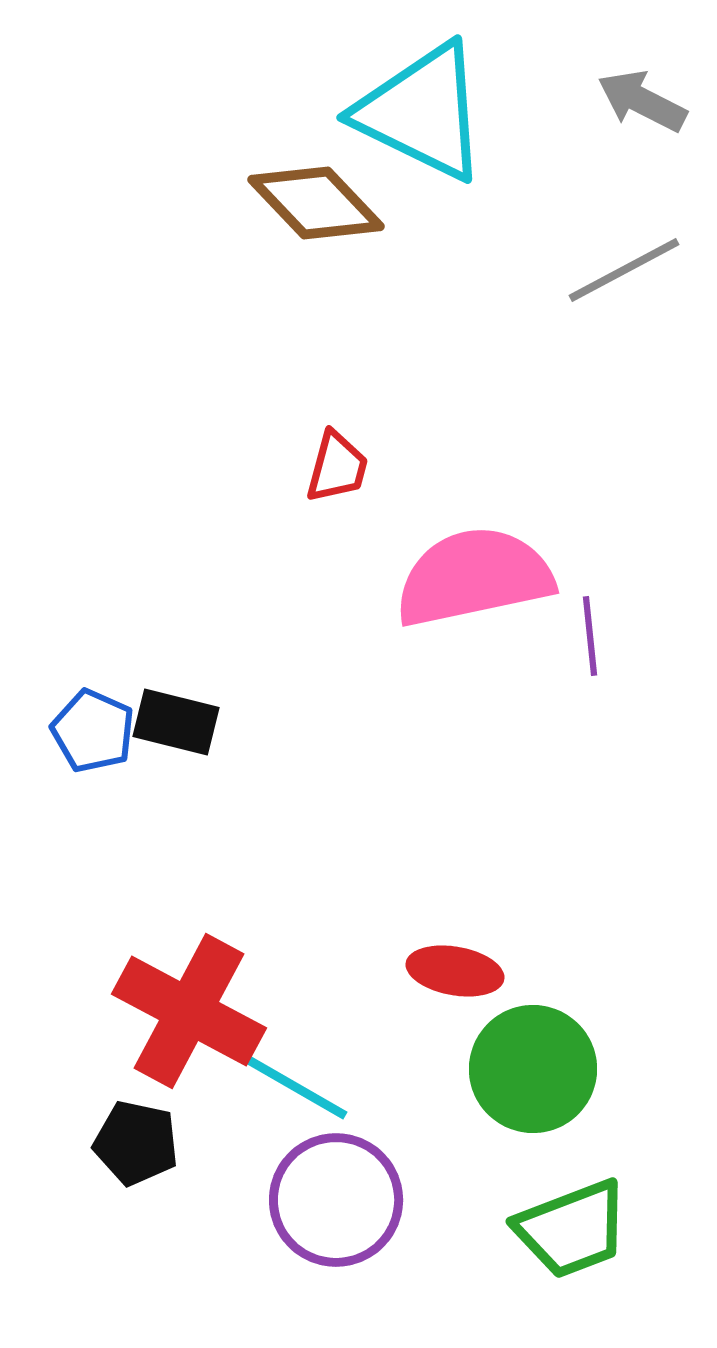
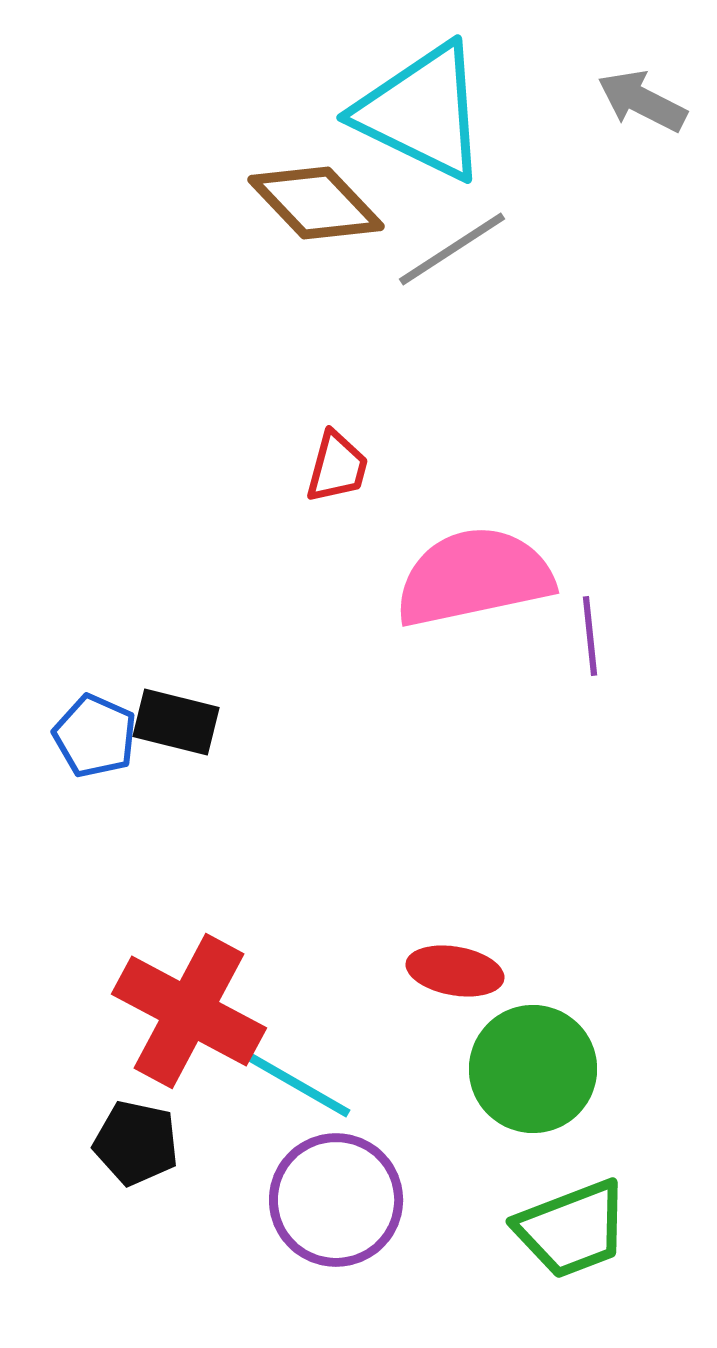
gray line: moved 172 px left, 21 px up; rotated 5 degrees counterclockwise
blue pentagon: moved 2 px right, 5 px down
cyan line: moved 3 px right, 2 px up
